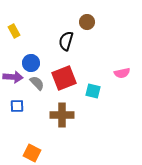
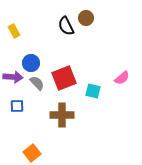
brown circle: moved 1 px left, 4 px up
black semicircle: moved 15 px up; rotated 42 degrees counterclockwise
pink semicircle: moved 5 px down; rotated 28 degrees counterclockwise
orange square: rotated 24 degrees clockwise
